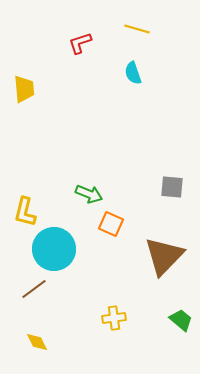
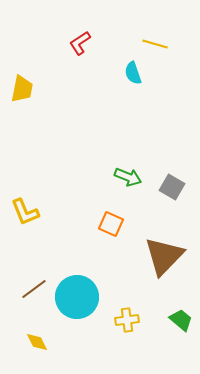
yellow line: moved 18 px right, 15 px down
red L-shape: rotated 15 degrees counterclockwise
yellow trapezoid: moved 2 px left; rotated 16 degrees clockwise
gray square: rotated 25 degrees clockwise
green arrow: moved 39 px right, 17 px up
yellow L-shape: rotated 36 degrees counterclockwise
cyan circle: moved 23 px right, 48 px down
yellow cross: moved 13 px right, 2 px down
